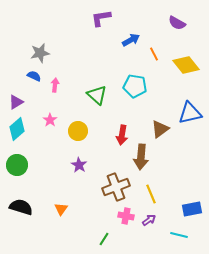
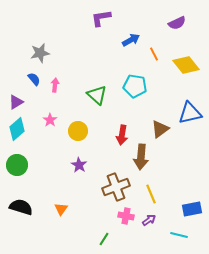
purple semicircle: rotated 54 degrees counterclockwise
blue semicircle: moved 3 px down; rotated 24 degrees clockwise
